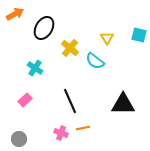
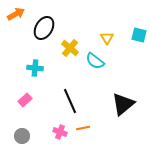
orange arrow: moved 1 px right
cyan cross: rotated 28 degrees counterclockwise
black triangle: rotated 40 degrees counterclockwise
pink cross: moved 1 px left, 1 px up
gray circle: moved 3 px right, 3 px up
